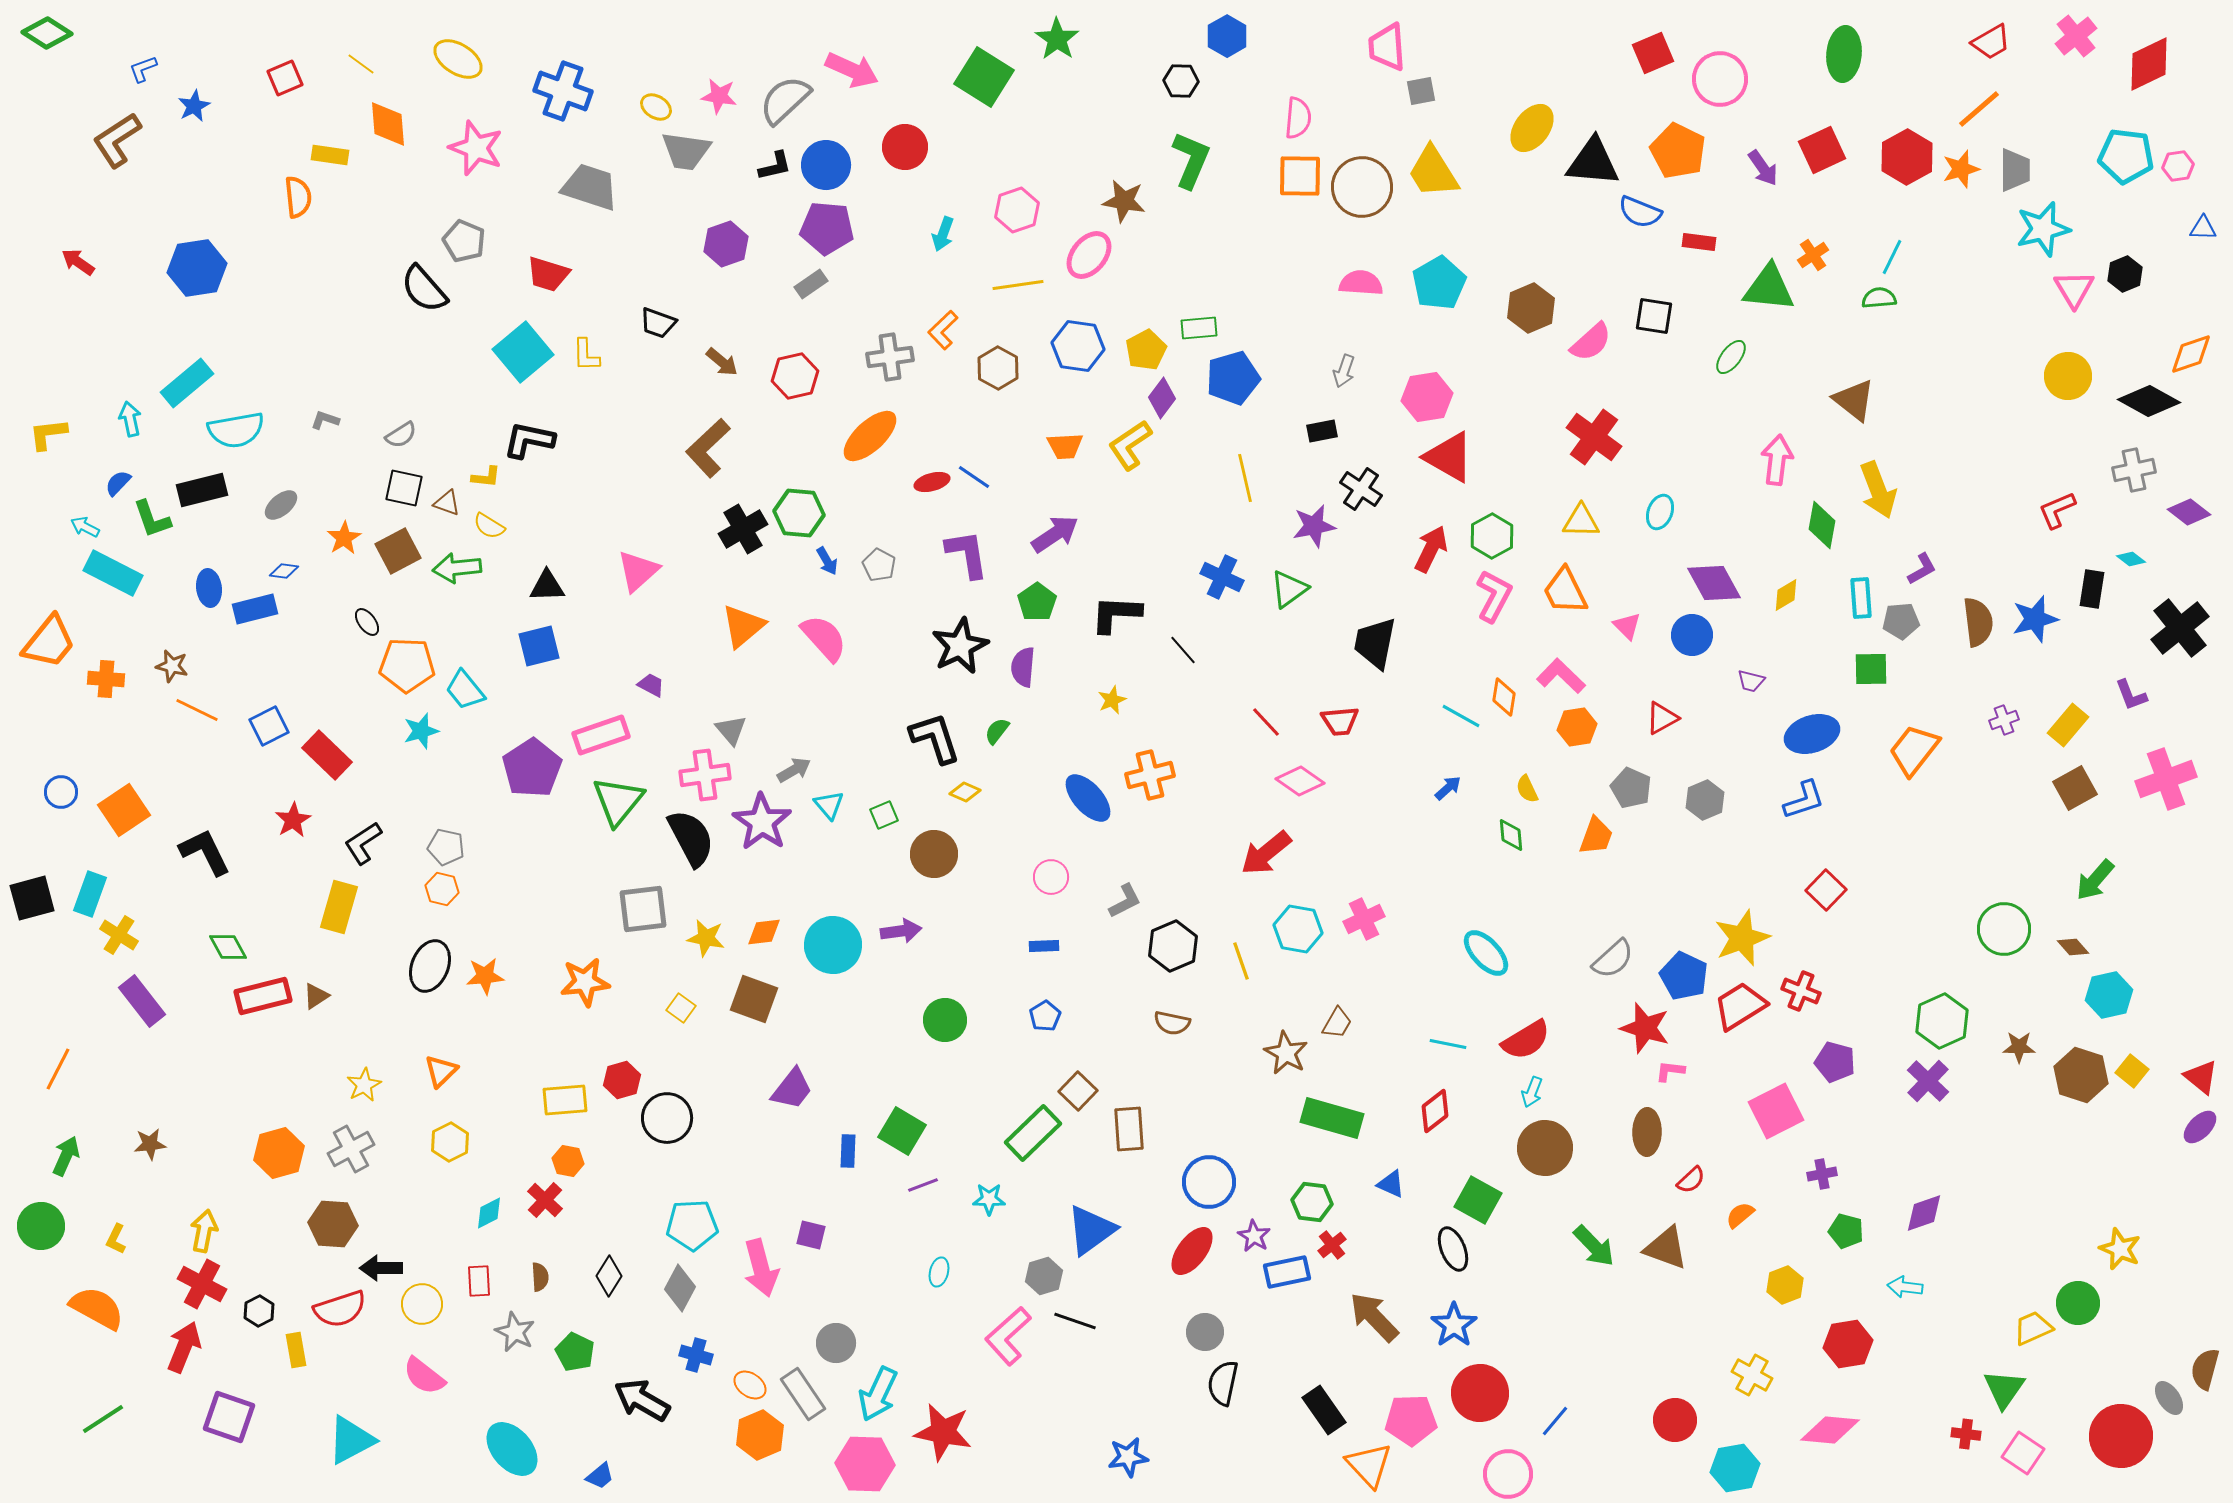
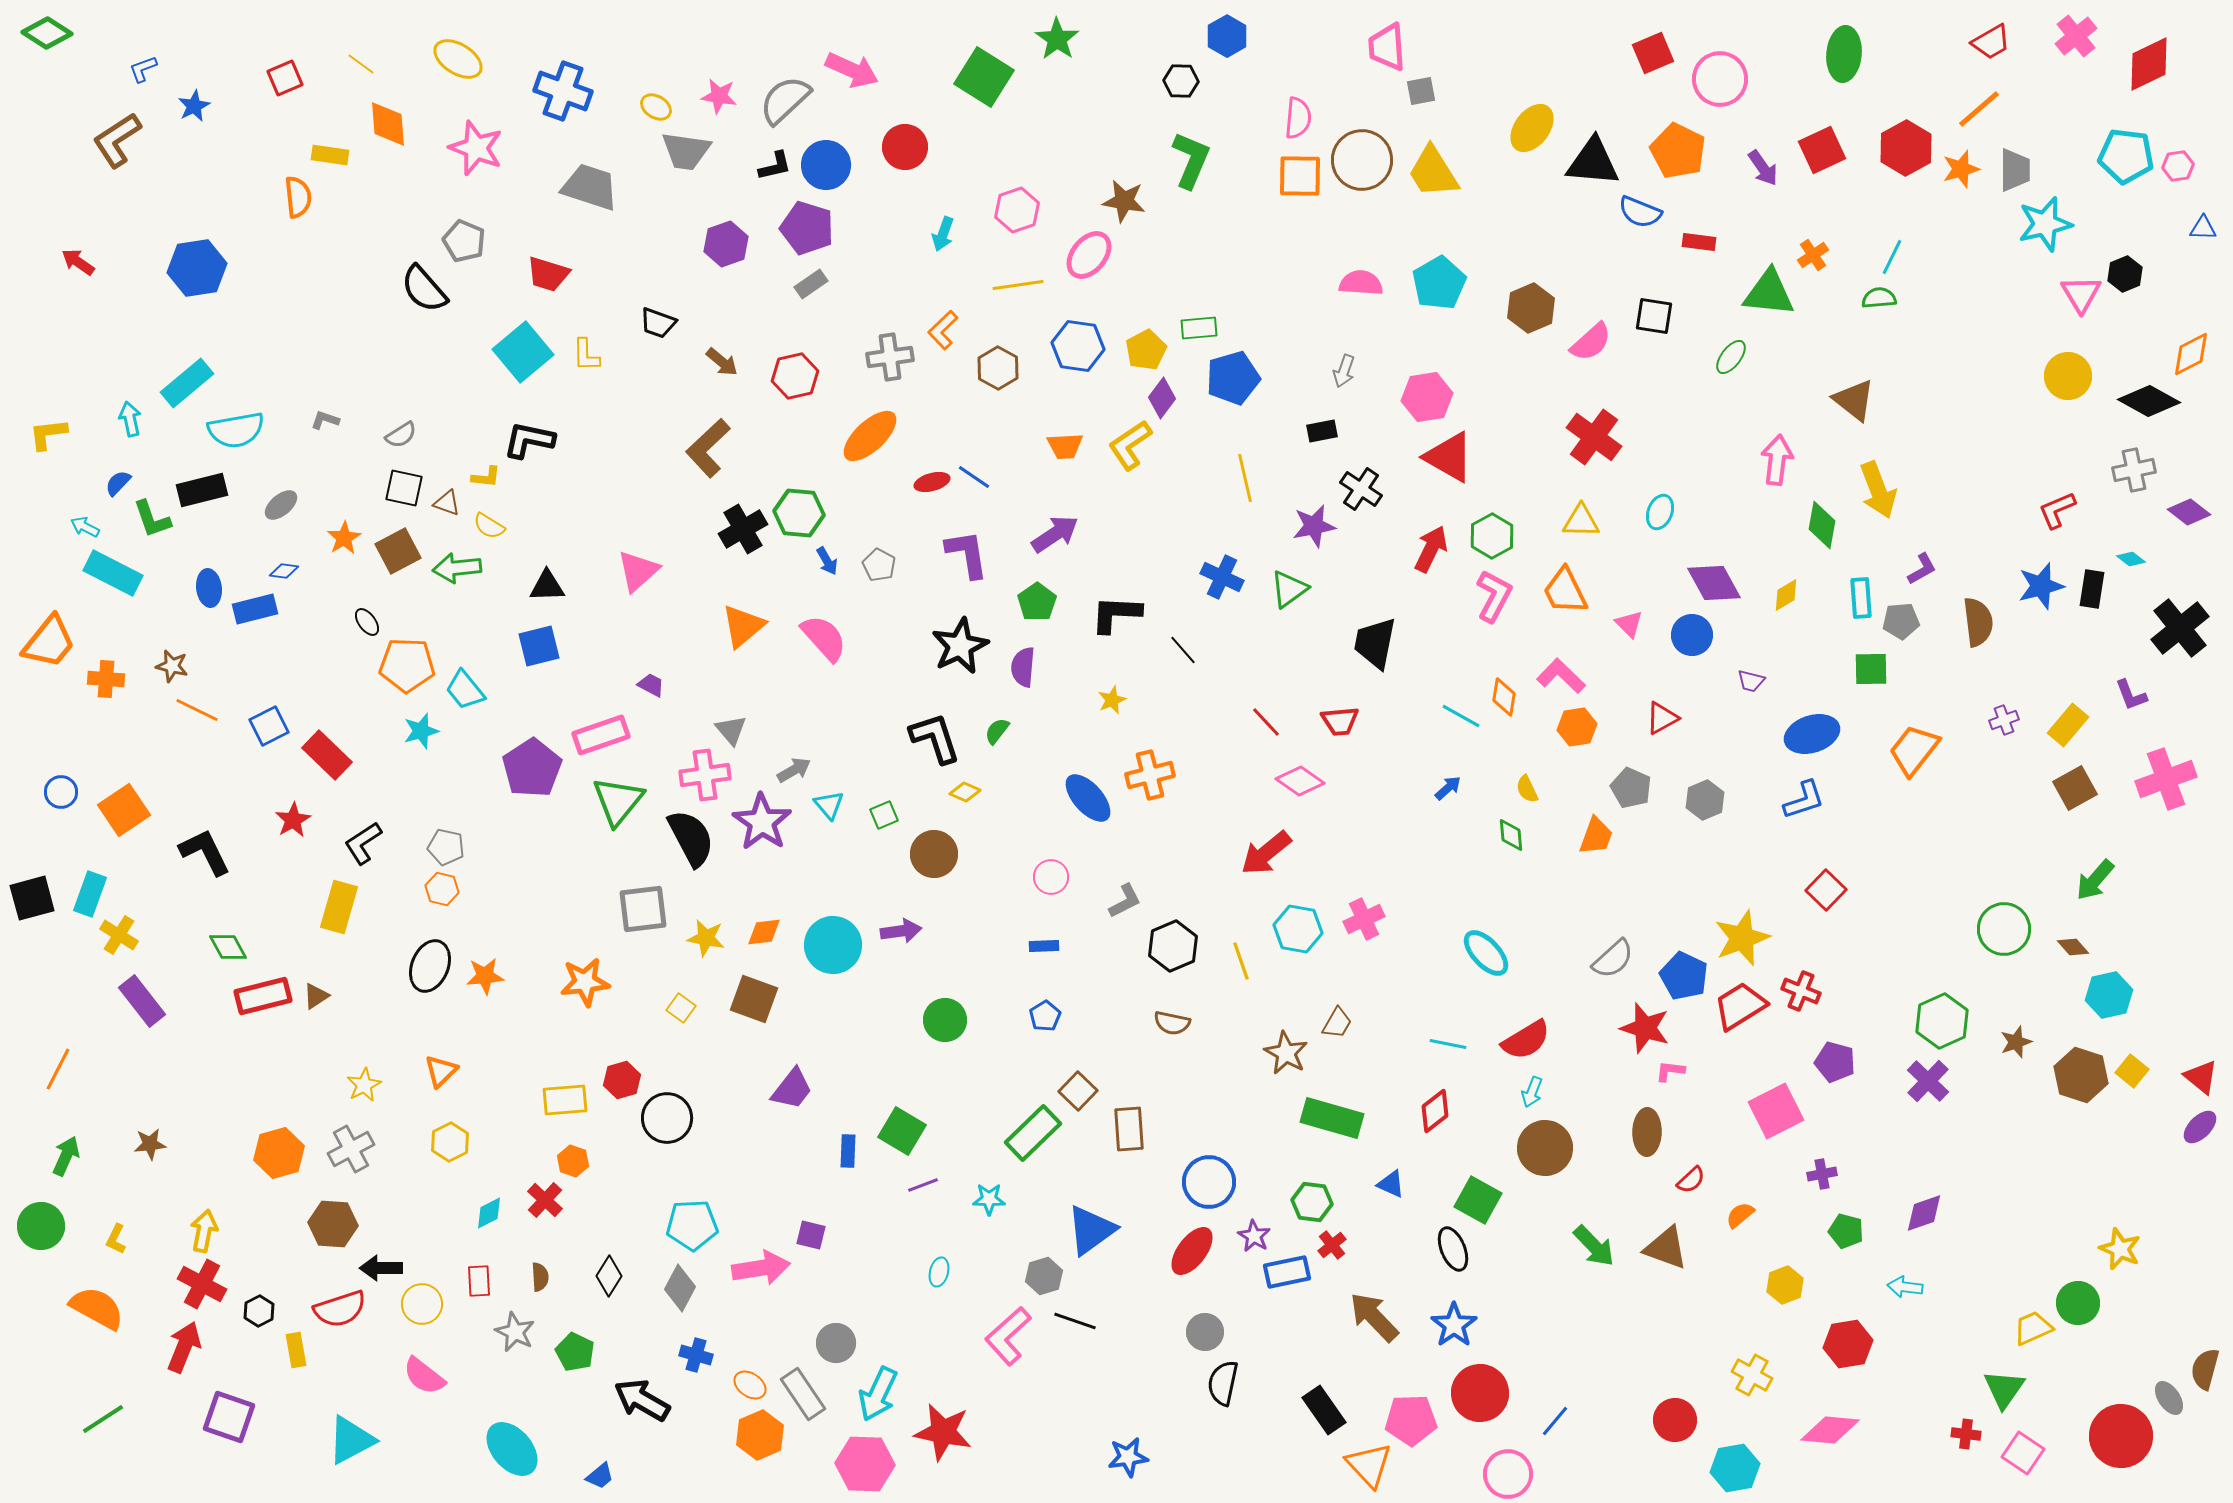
red hexagon at (1907, 157): moved 1 px left, 9 px up
brown circle at (1362, 187): moved 27 px up
purple pentagon at (827, 228): moved 20 px left; rotated 12 degrees clockwise
cyan star at (2043, 229): moved 2 px right, 5 px up
green triangle at (1769, 288): moved 5 px down
pink triangle at (2074, 289): moved 7 px right, 5 px down
orange diamond at (2191, 354): rotated 9 degrees counterclockwise
blue star at (2035, 619): moved 6 px right, 33 px up
pink triangle at (1627, 626): moved 2 px right, 2 px up
brown star at (2019, 1047): moved 3 px left, 5 px up; rotated 20 degrees counterclockwise
orange hexagon at (568, 1161): moved 5 px right; rotated 8 degrees clockwise
pink arrow at (761, 1268): rotated 84 degrees counterclockwise
